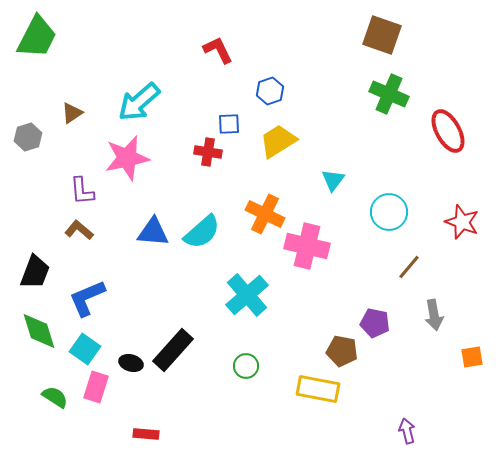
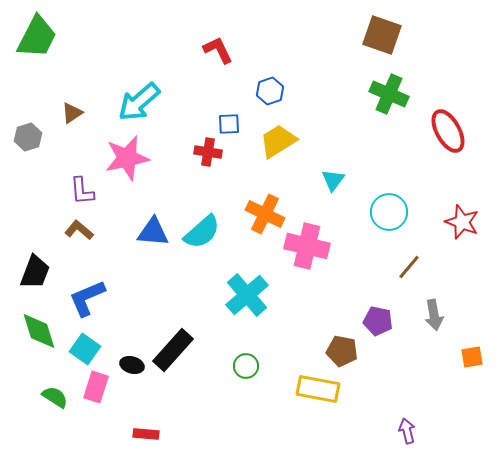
purple pentagon: moved 3 px right, 2 px up
black ellipse: moved 1 px right, 2 px down
